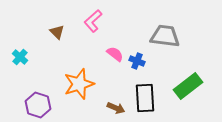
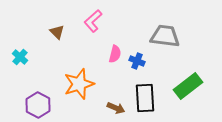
pink semicircle: rotated 66 degrees clockwise
purple hexagon: rotated 10 degrees clockwise
